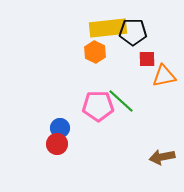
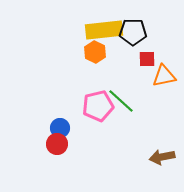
yellow rectangle: moved 4 px left, 2 px down
pink pentagon: rotated 12 degrees counterclockwise
